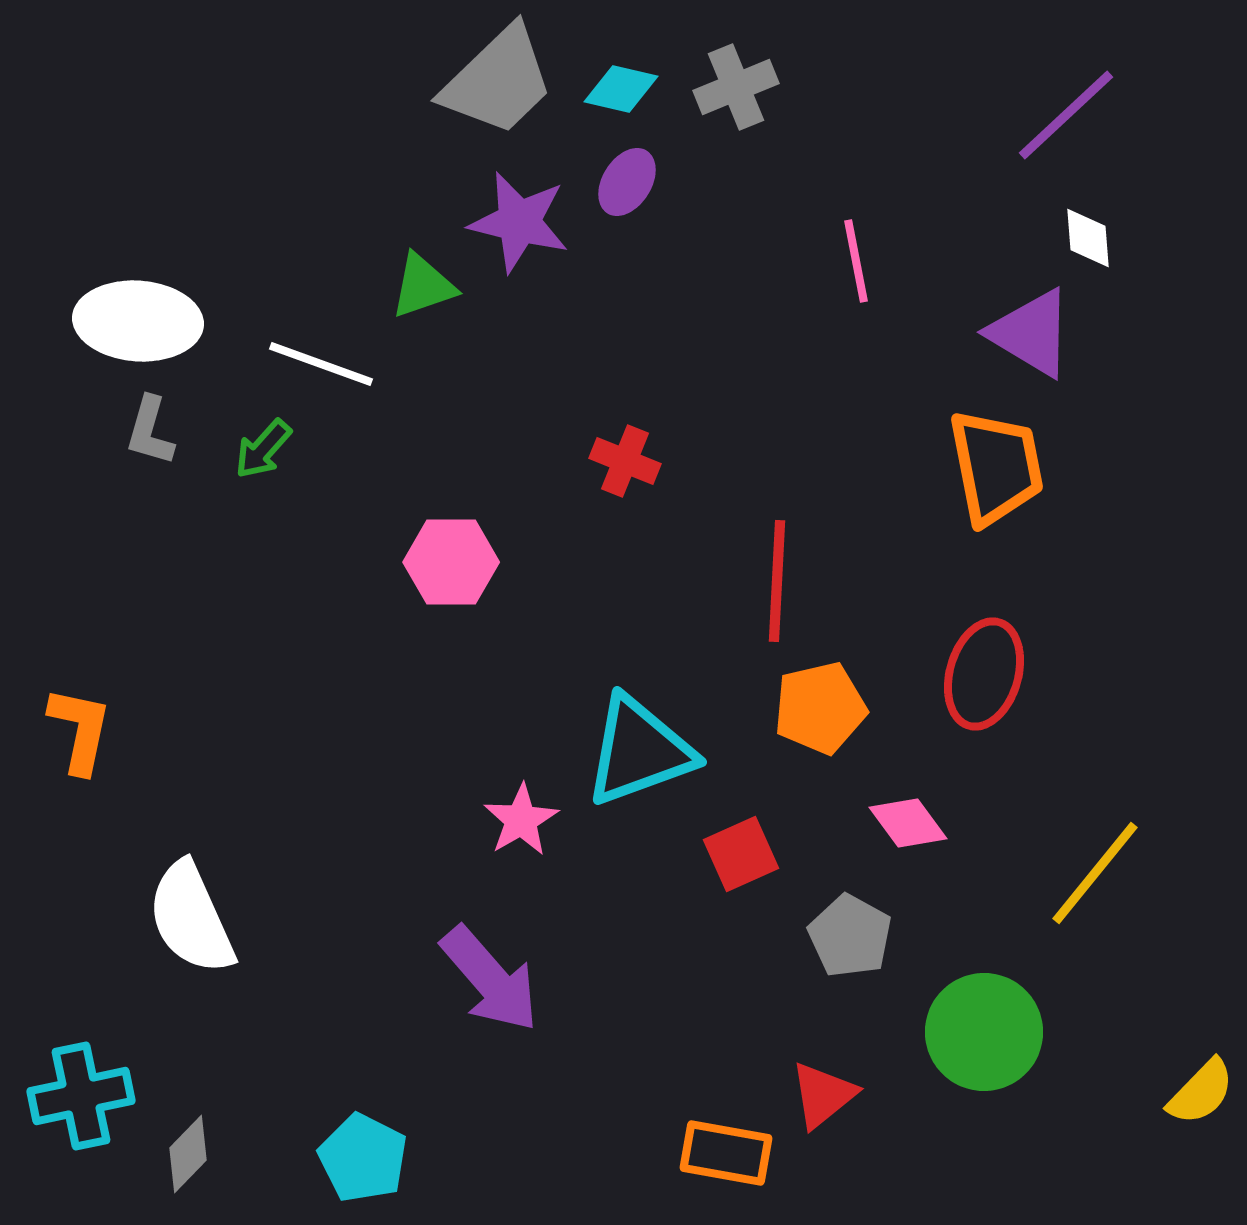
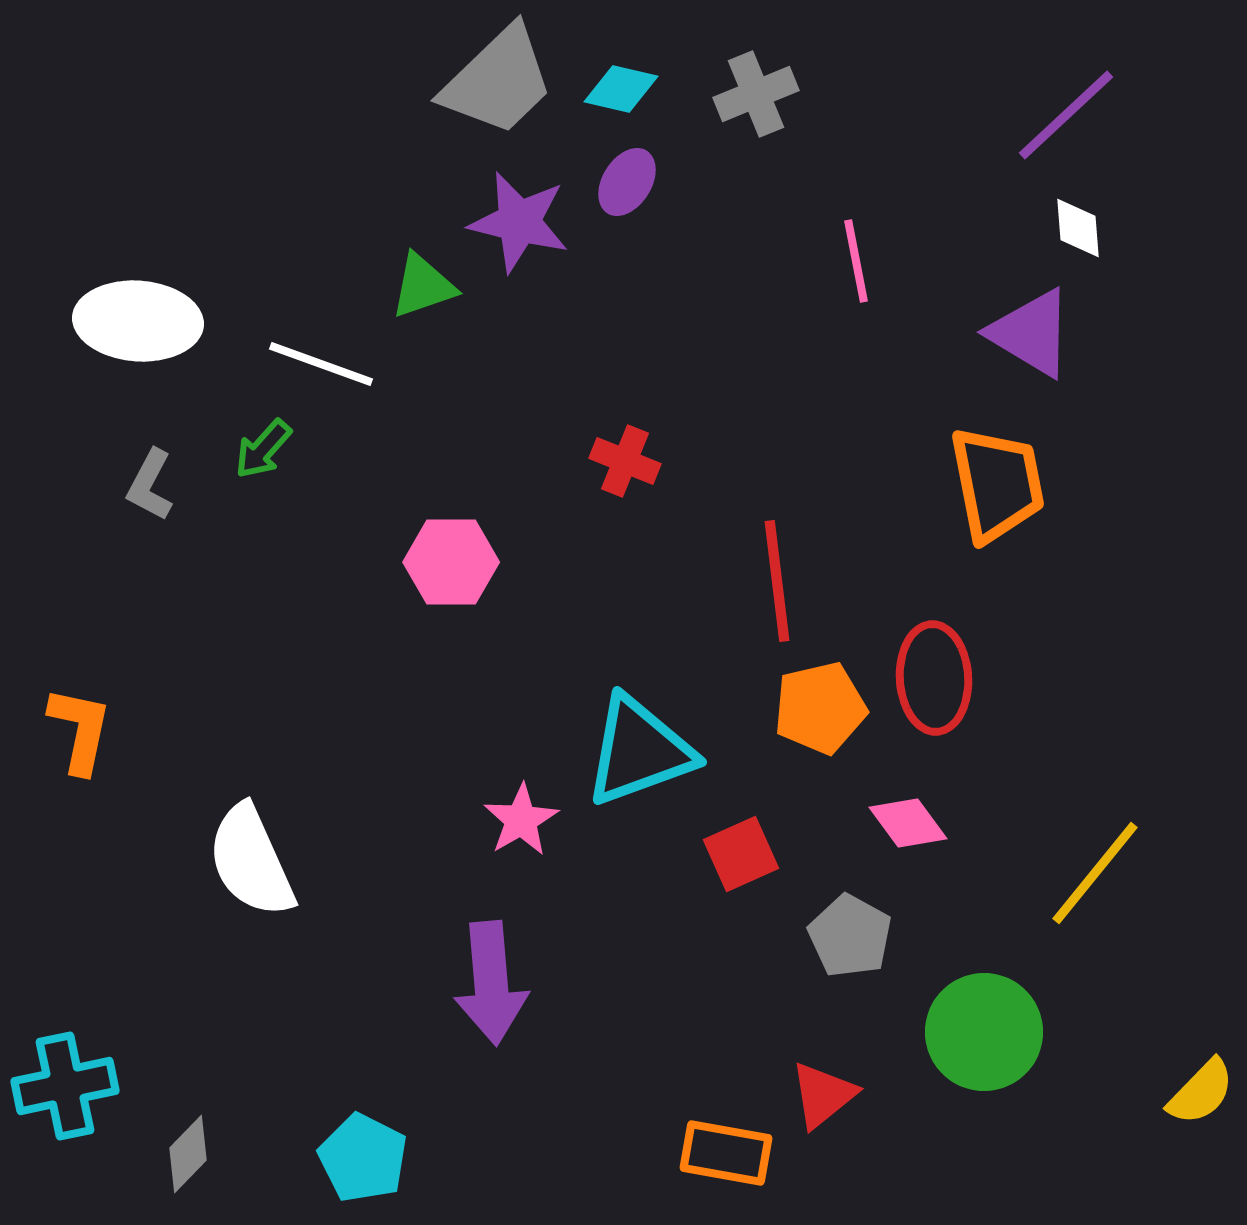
gray cross: moved 20 px right, 7 px down
white diamond: moved 10 px left, 10 px up
gray L-shape: moved 54 px down; rotated 12 degrees clockwise
orange trapezoid: moved 1 px right, 17 px down
red line: rotated 10 degrees counterclockwise
red ellipse: moved 50 px left, 4 px down; rotated 19 degrees counterclockwise
white semicircle: moved 60 px right, 57 px up
purple arrow: moved 1 px right, 4 px down; rotated 36 degrees clockwise
cyan cross: moved 16 px left, 10 px up
